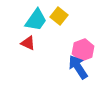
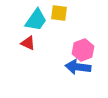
yellow square: moved 3 px up; rotated 30 degrees counterclockwise
blue arrow: rotated 50 degrees counterclockwise
